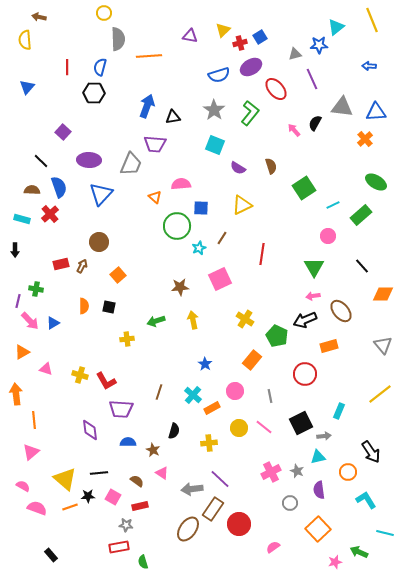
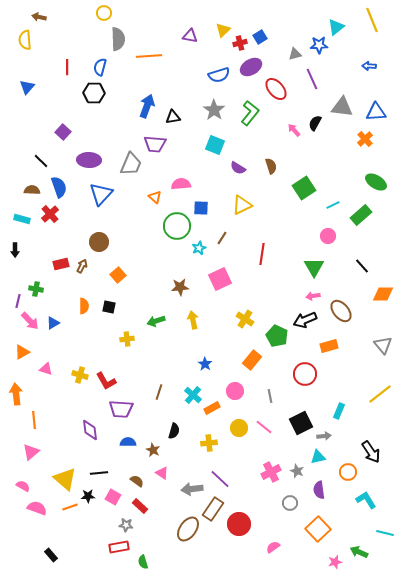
red rectangle at (140, 506): rotated 56 degrees clockwise
